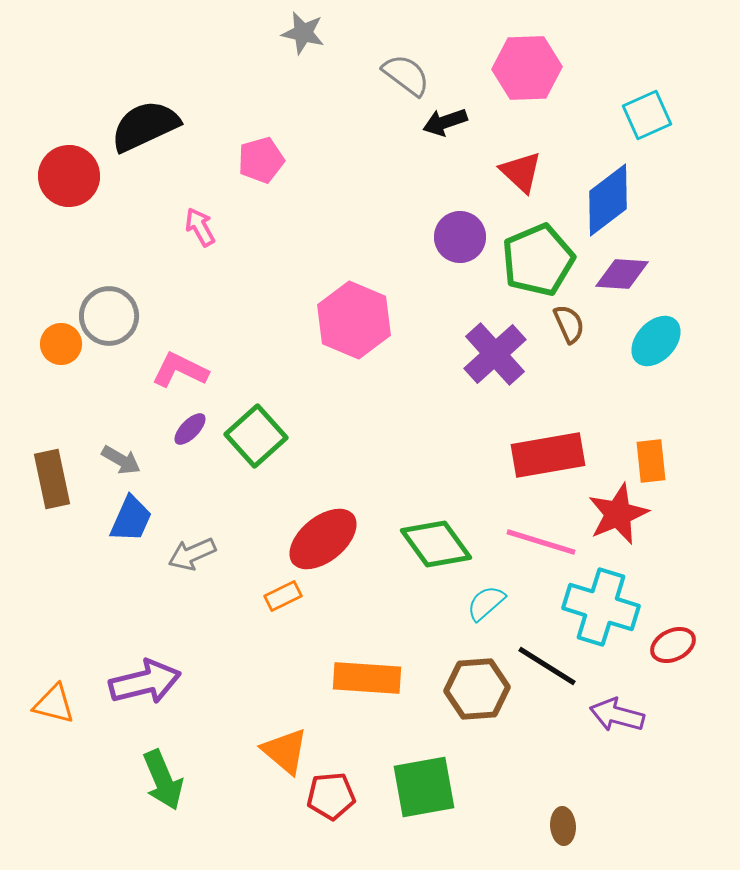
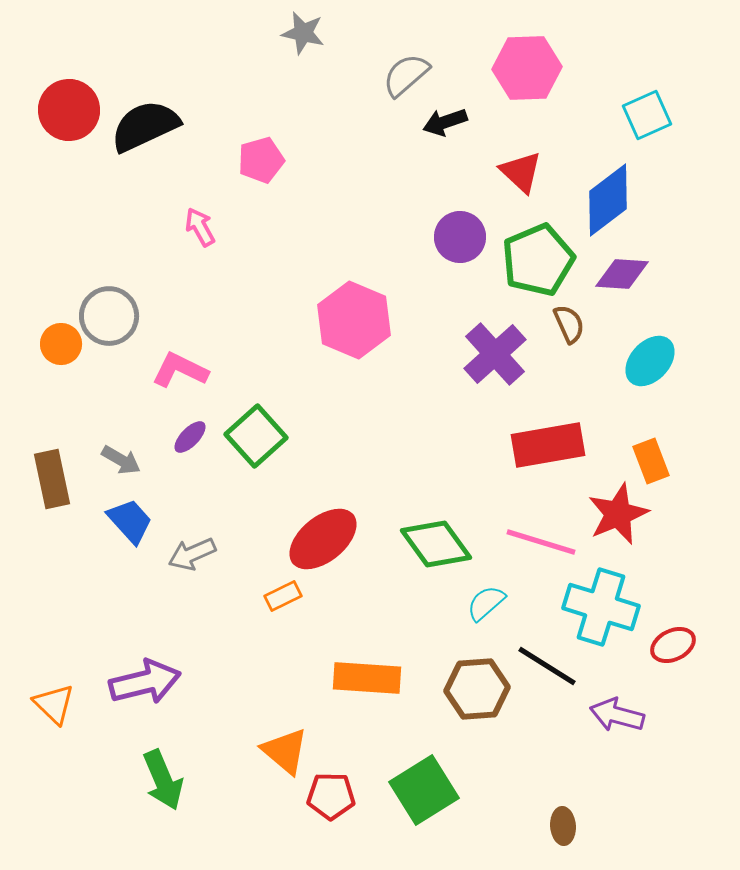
gray semicircle at (406, 75): rotated 78 degrees counterclockwise
red circle at (69, 176): moved 66 px up
cyan ellipse at (656, 341): moved 6 px left, 20 px down
purple ellipse at (190, 429): moved 8 px down
red rectangle at (548, 455): moved 10 px up
orange rectangle at (651, 461): rotated 15 degrees counterclockwise
blue trapezoid at (131, 519): moved 1 px left, 2 px down; rotated 66 degrees counterclockwise
orange triangle at (54, 704): rotated 30 degrees clockwise
green square at (424, 787): moved 3 px down; rotated 22 degrees counterclockwise
red pentagon at (331, 796): rotated 6 degrees clockwise
